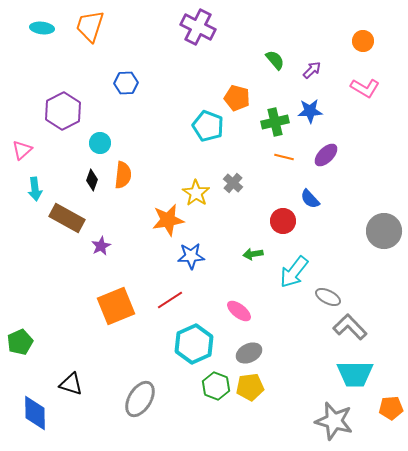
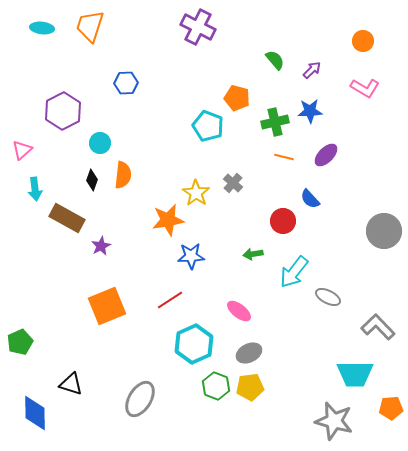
orange square at (116, 306): moved 9 px left
gray L-shape at (350, 327): moved 28 px right
